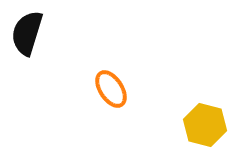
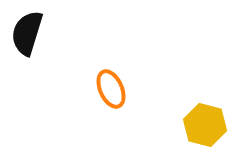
orange ellipse: rotated 9 degrees clockwise
